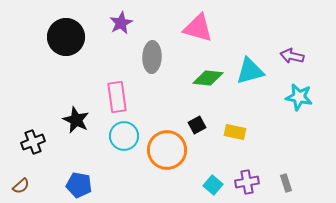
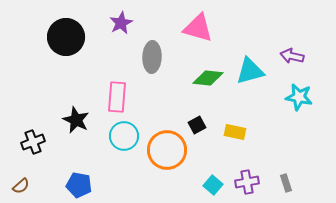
pink rectangle: rotated 12 degrees clockwise
